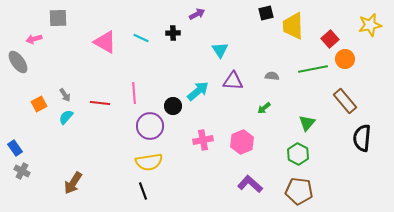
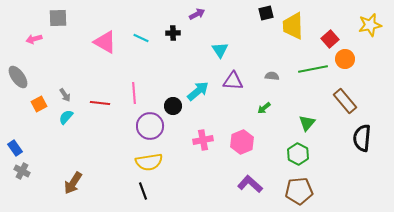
gray ellipse: moved 15 px down
brown pentagon: rotated 12 degrees counterclockwise
